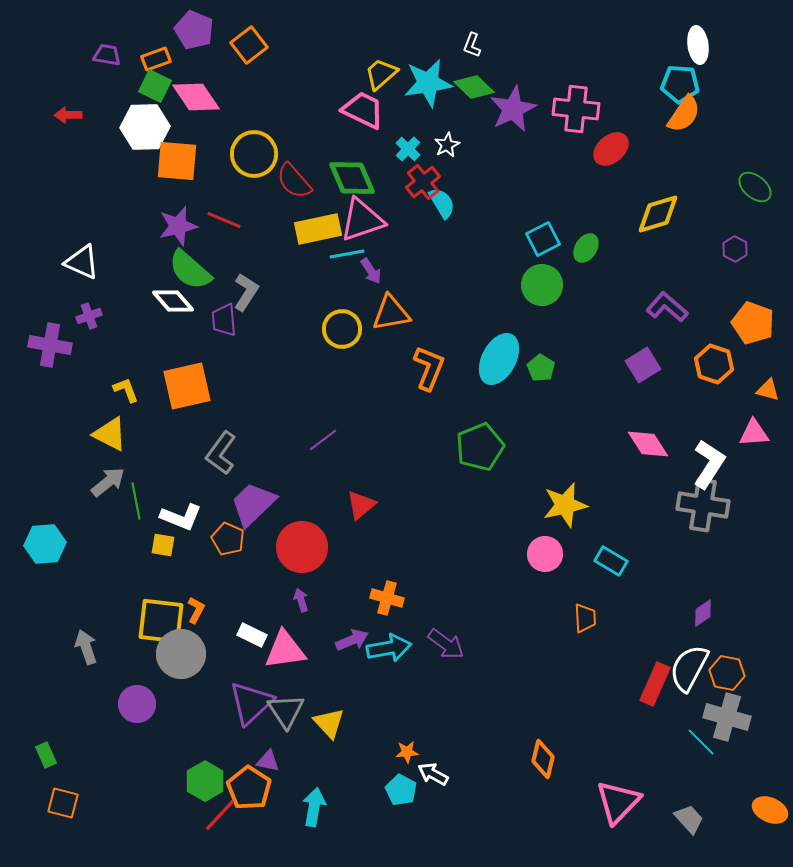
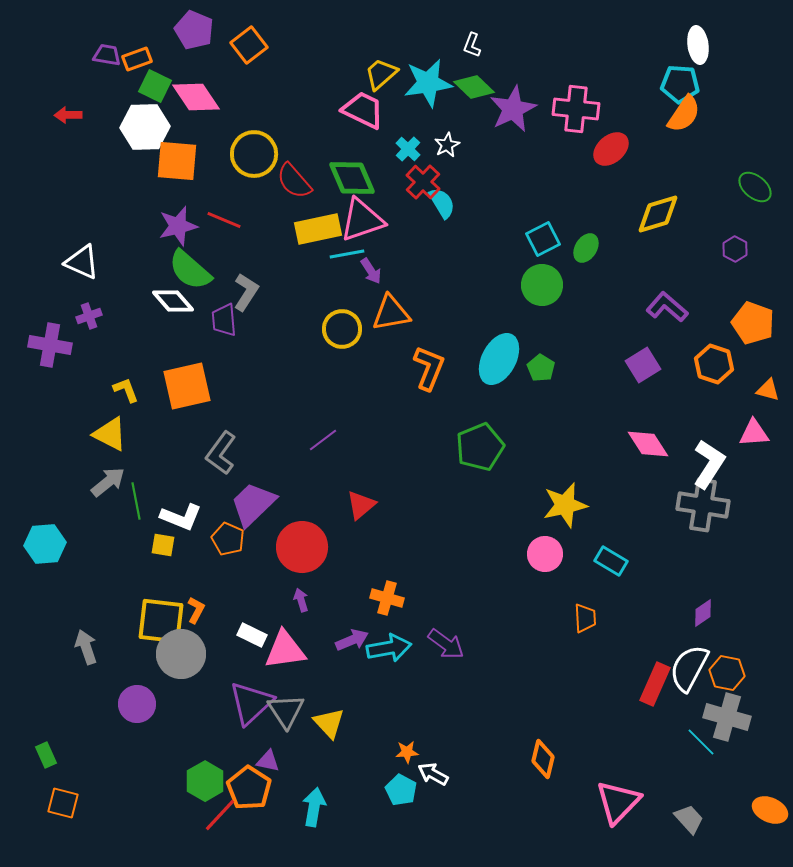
orange rectangle at (156, 59): moved 19 px left
red cross at (423, 182): rotated 8 degrees counterclockwise
